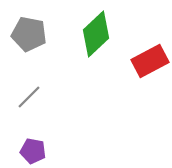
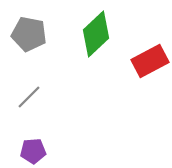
purple pentagon: rotated 15 degrees counterclockwise
